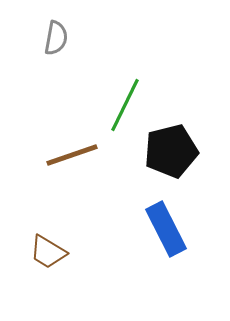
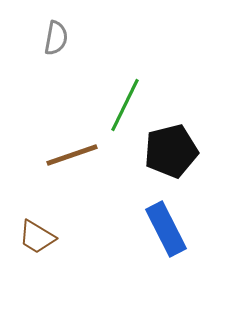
brown trapezoid: moved 11 px left, 15 px up
